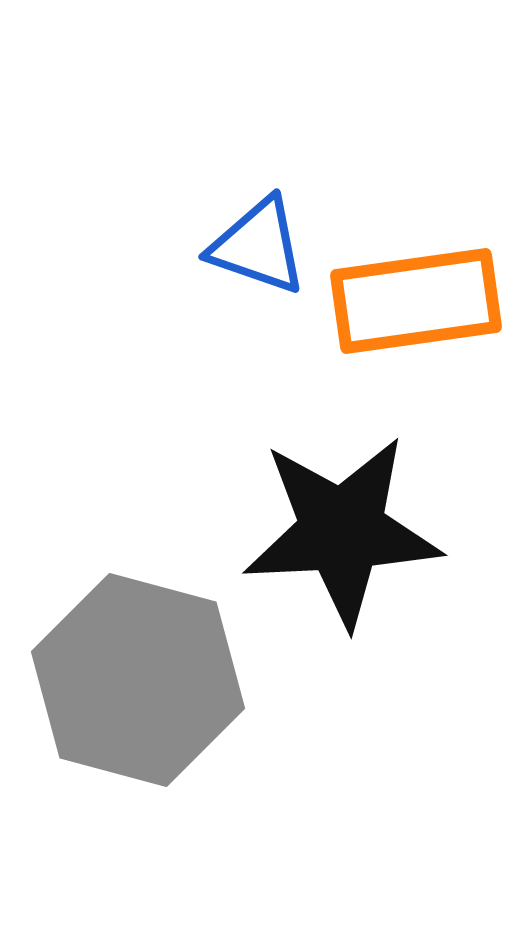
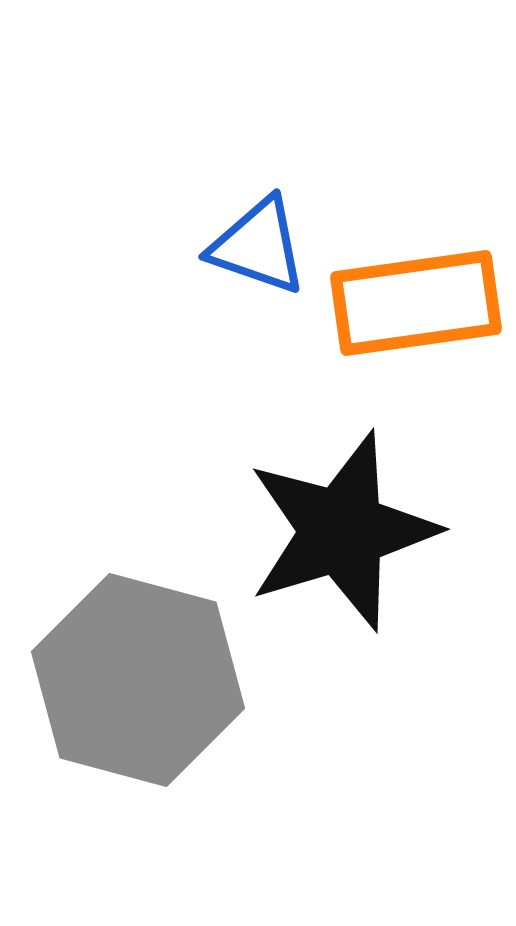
orange rectangle: moved 2 px down
black star: rotated 14 degrees counterclockwise
